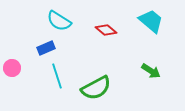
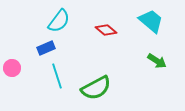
cyan semicircle: rotated 85 degrees counterclockwise
green arrow: moved 6 px right, 10 px up
